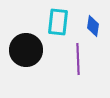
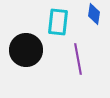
blue diamond: moved 1 px right, 12 px up
purple line: rotated 8 degrees counterclockwise
